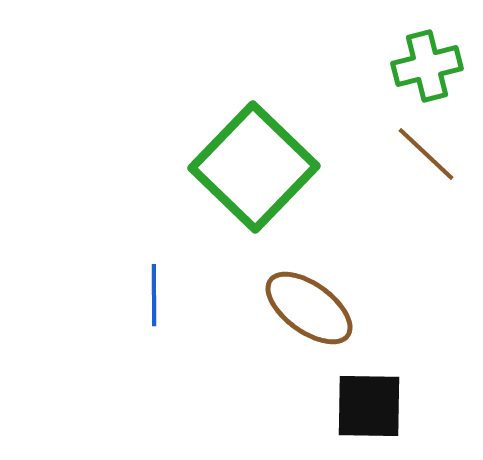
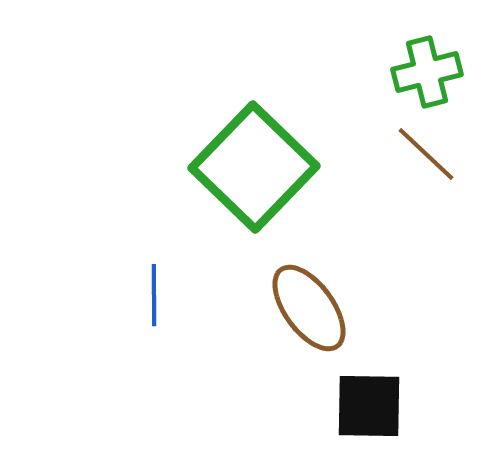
green cross: moved 6 px down
brown ellipse: rotated 18 degrees clockwise
